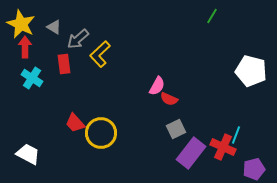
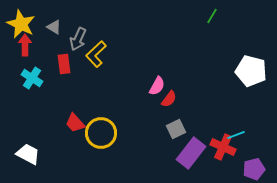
gray arrow: rotated 25 degrees counterclockwise
red arrow: moved 2 px up
yellow L-shape: moved 4 px left
red semicircle: rotated 78 degrees counterclockwise
cyan line: rotated 48 degrees clockwise
